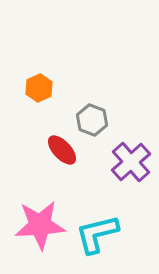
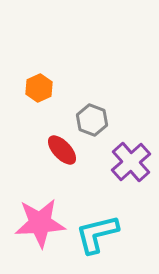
pink star: moved 2 px up
